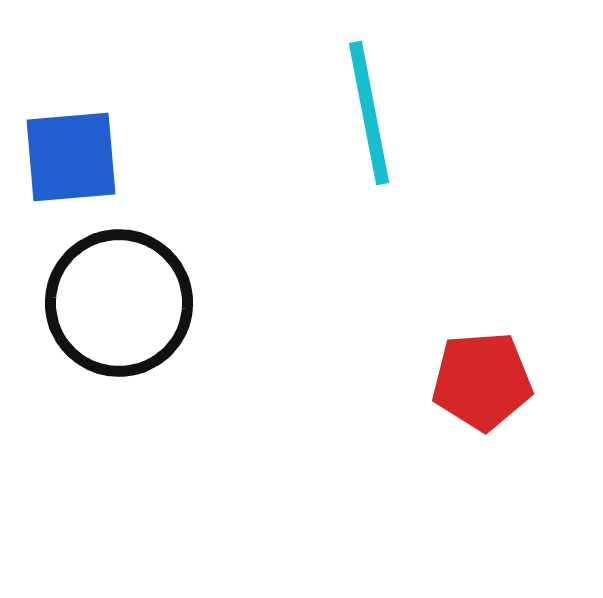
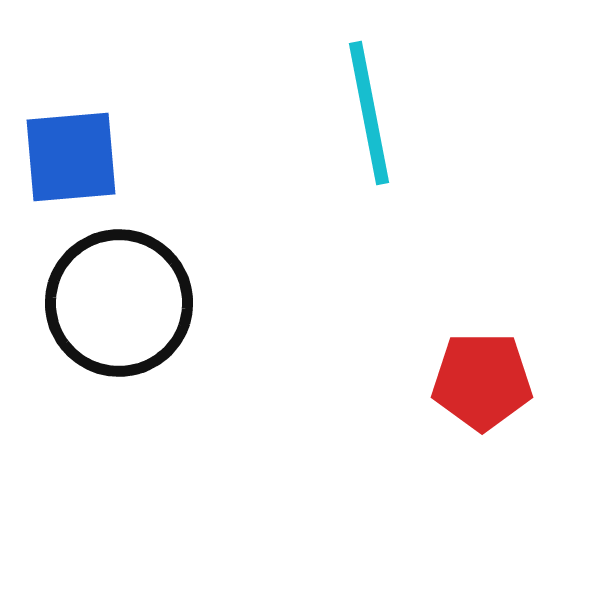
red pentagon: rotated 4 degrees clockwise
